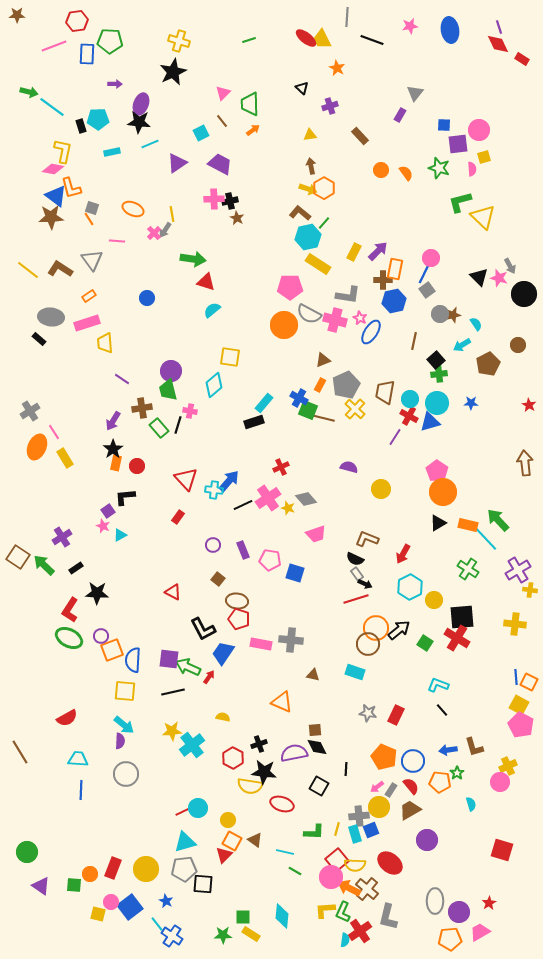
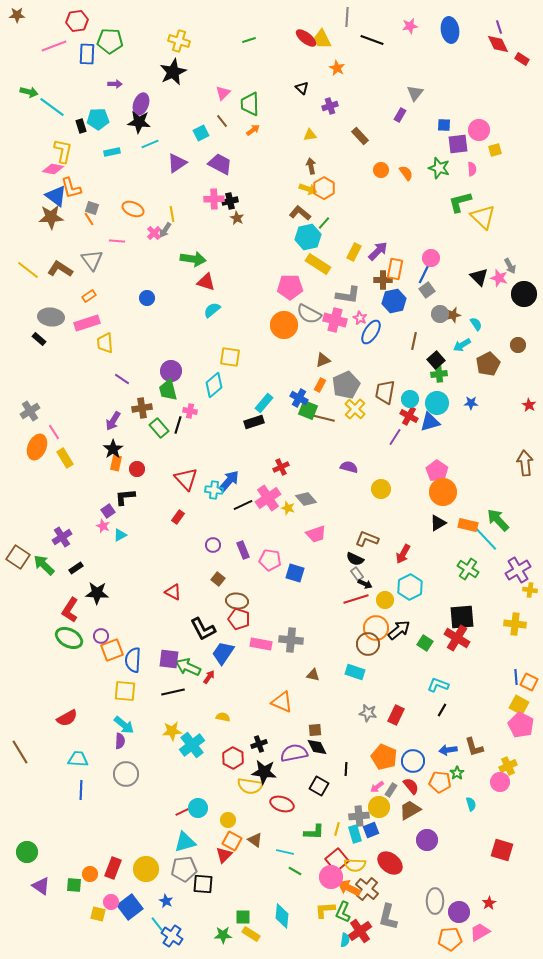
yellow square at (484, 157): moved 11 px right, 7 px up
red circle at (137, 466): moved 3 px down
yellow circle at (434, 600): moved 49 px left
black line at (442, 710): rotated 72 degrees clockwise
